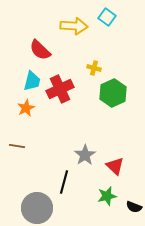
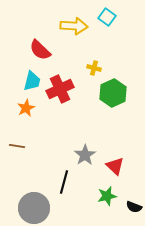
gray circle: moved 3 px left
